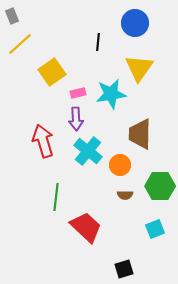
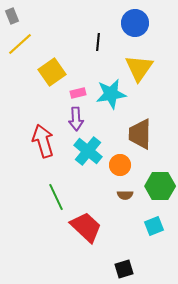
green line: rotated 32 degrees counterclockwise
cyan square: moved 1 px left, 3 px up
